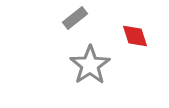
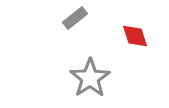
gray star: moved 13 px down
